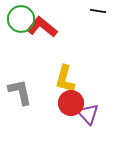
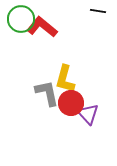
gray L-shape: moved 27 px right, 1 px down
